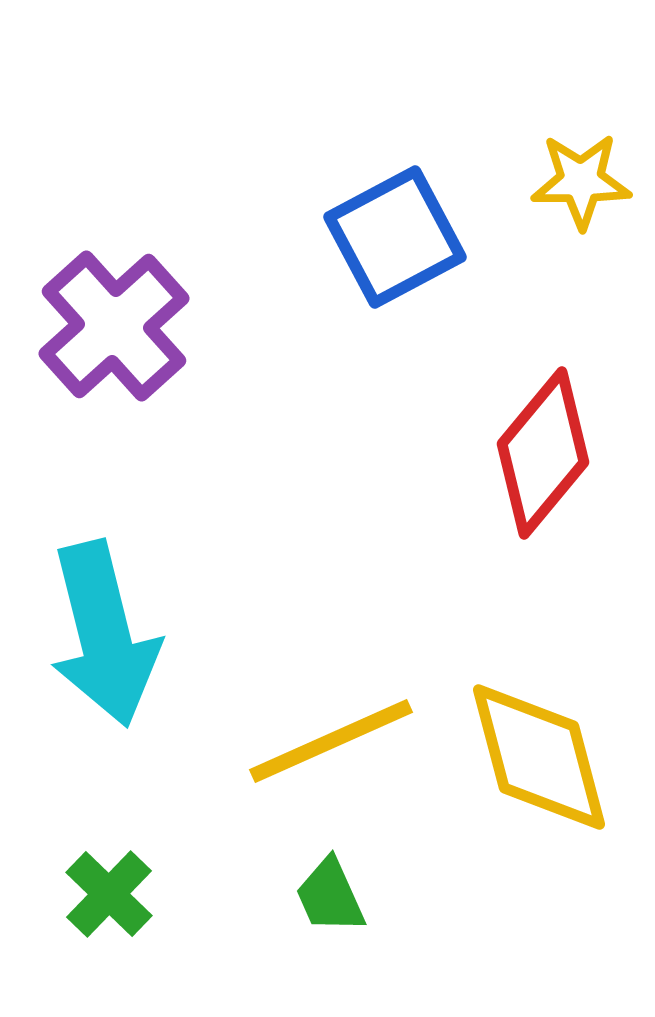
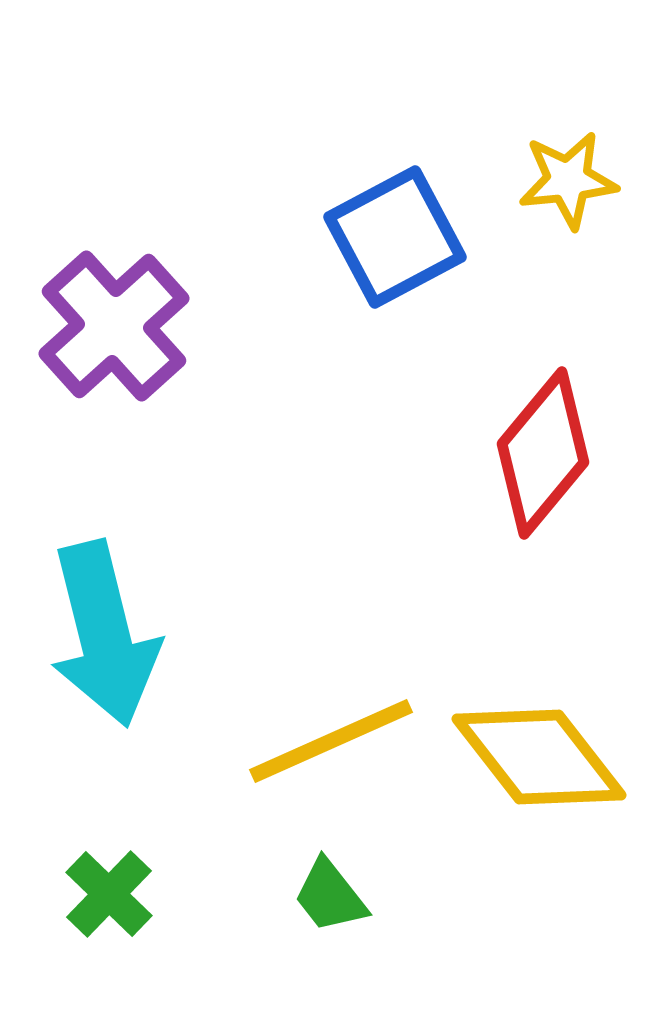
yellow star: moved 13 px left, 1 px up; rotated 6 degrees counterclockwise
yellow diamond: rotated 23 degrees counterclockwise
green trapezoid: rotated 14 degrees counterclockwise
